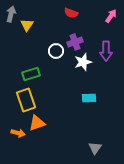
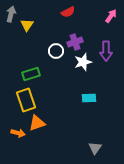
red semicircle: moved 3 px left, 1 px up; rotated 48 degrees counterclockwise
